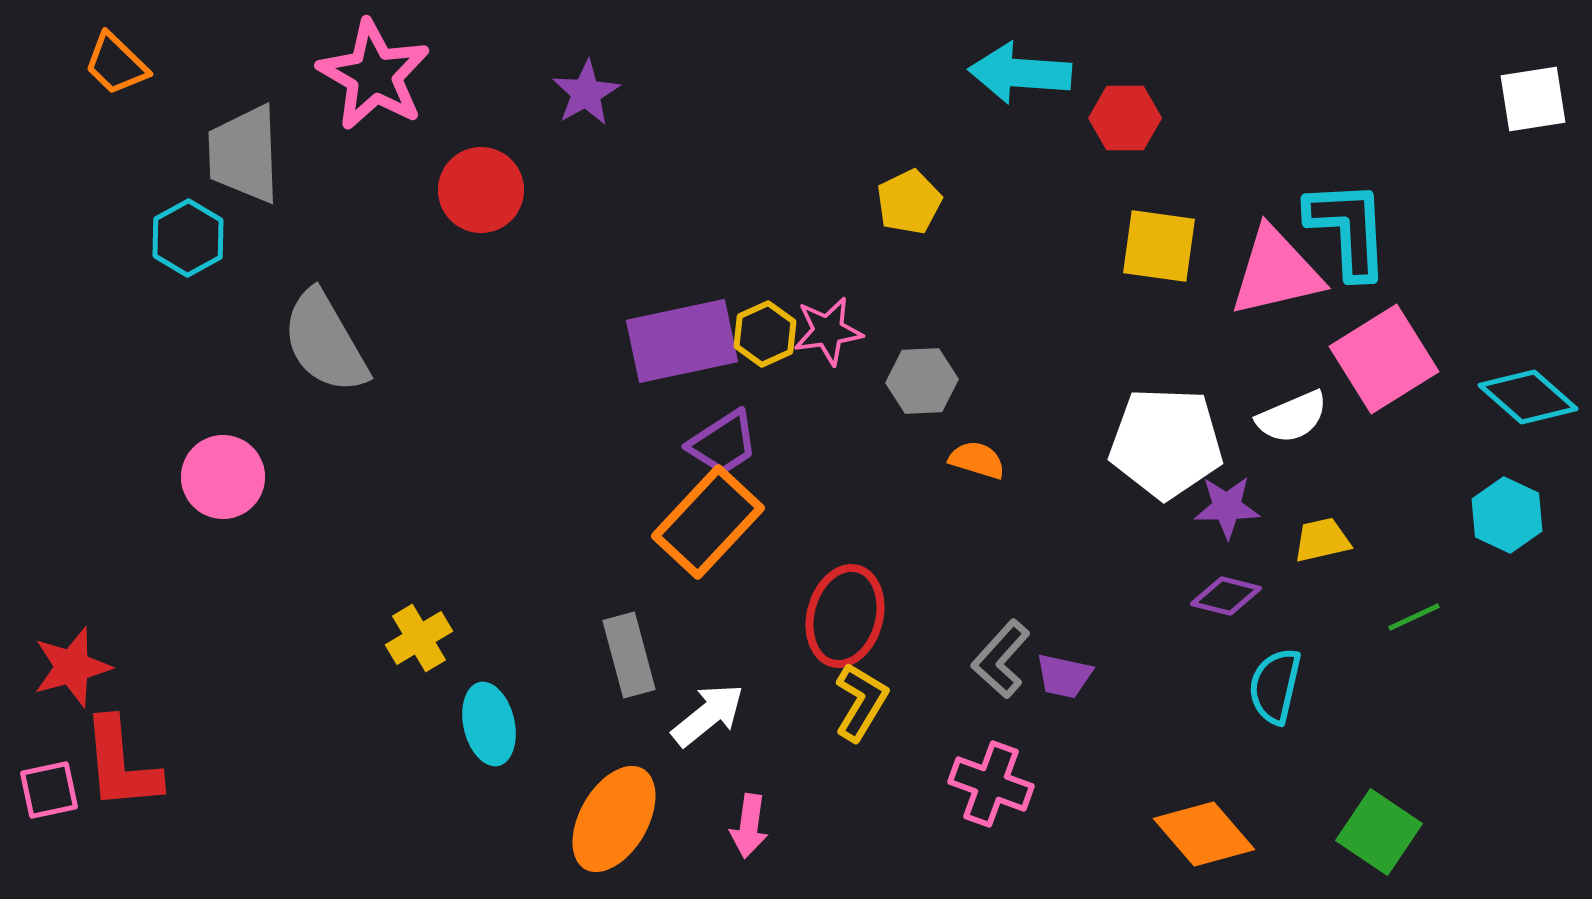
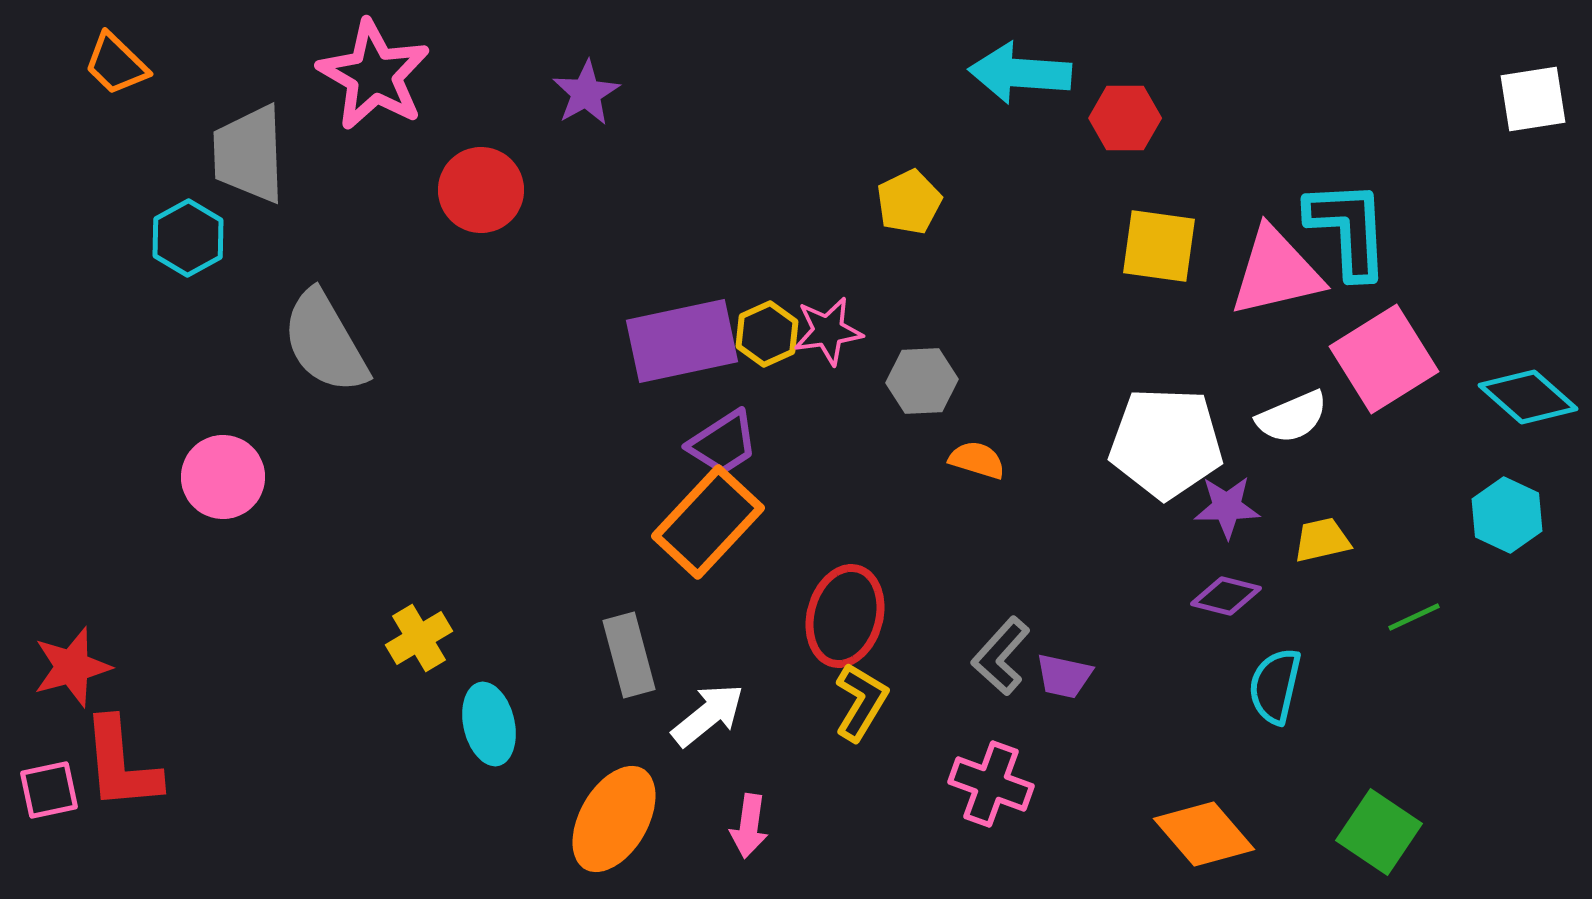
gray trapezoid at (244, 154): moved 5 px right
yellow hexagon at (765, 334): moved 2 px right
gray L-shape at (1001, 659): moved 3 px up
